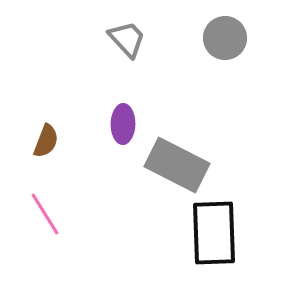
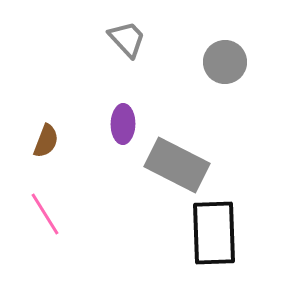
gray circle: moved 24 px down
